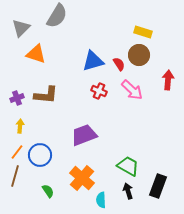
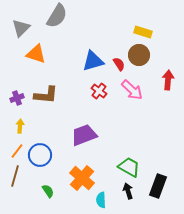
red cross: rotated 14 degrees clockwise
orange line: moved 1 px up
green trapezoid: moved 1 px right, 1 px down
